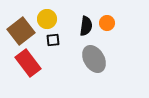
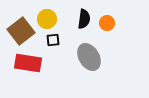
black semicircle: moved 2 px left, 7 px up
gray ellipse: moved 5 px left, 2 px up
red rectangle: rotated 44 degrees counterclockwise
